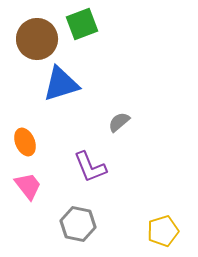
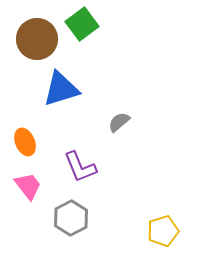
green square: rotated 16 degrees counterclockwise
blue triangle: moved 5 px down
purple L-shape: moved 10 px left
gray hexagon: moved 7 px left, 6 px up; rotated 20 degrees clockwise
